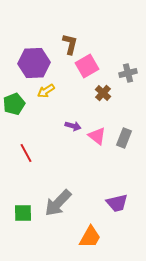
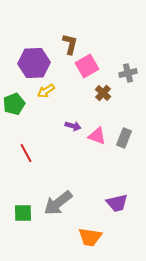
pink triangle: rotated 18 degrees counterclockwise
gray arrow: rotated 8 degrees clockwise
orange trapezoid: rotated 70 degrees clockwise
